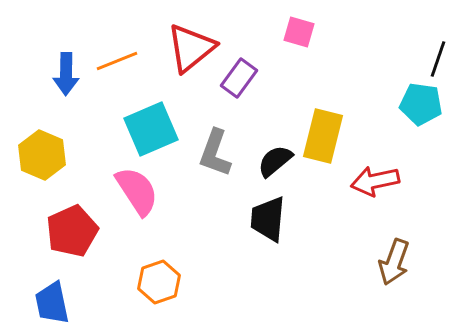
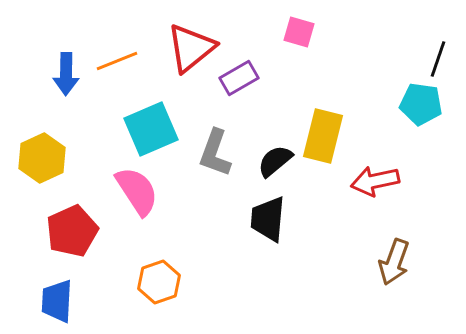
purple rectangle: rotated 24 degrees clockwise
yellow hexagon: moved 3 px down; rotated 12 degrees clockwise
blue trapezoid: moved 5 px right, 2 px up; rotated 15 degrees clockwise
